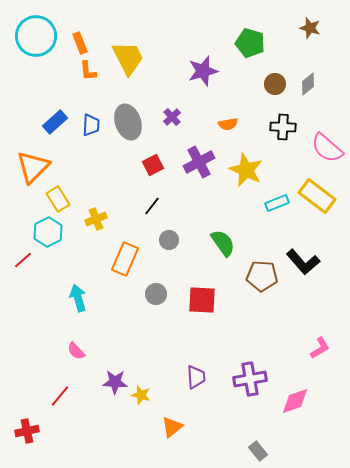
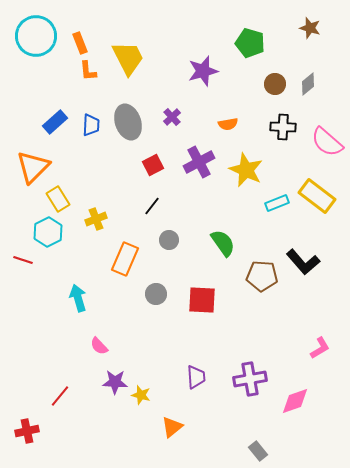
pink semicircle at (327, 148): moved 6 px up
red line at (23, 260): rotated 60 degrees clockwise
pink semicircle at (76, 351): moved 23 px right, 5 px up
